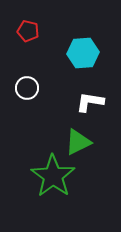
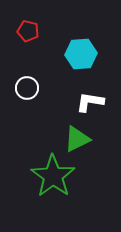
cyan hexagon: moved 2 px left, 1 px down
green triangle: moved 1 px left, 3 px up
